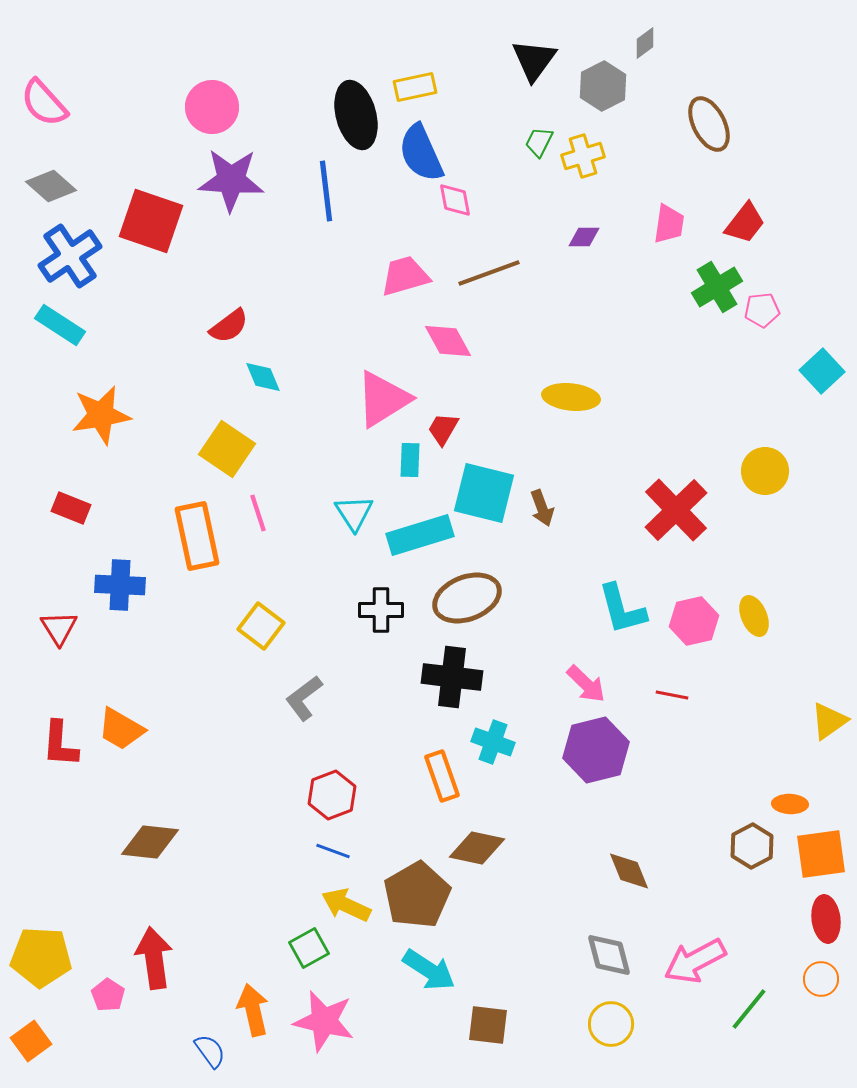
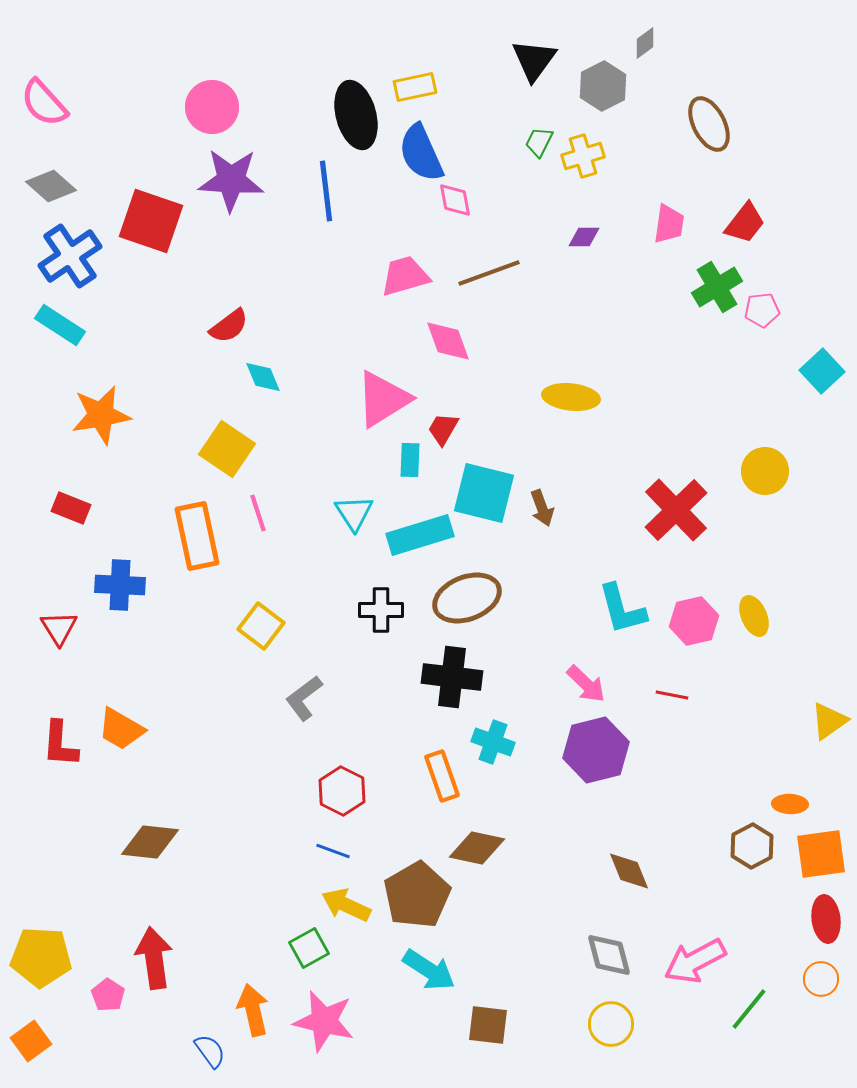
pink diamond at (448, 341): rotated 9 degrees clockwise
red hexagon at (332, 795): moved 10 px right, 4 px up; rotated 12 degrees counterclockwise
